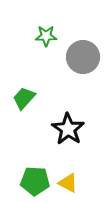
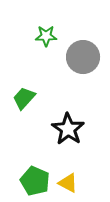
green pentagon: rotated 20 degrees clockwise
